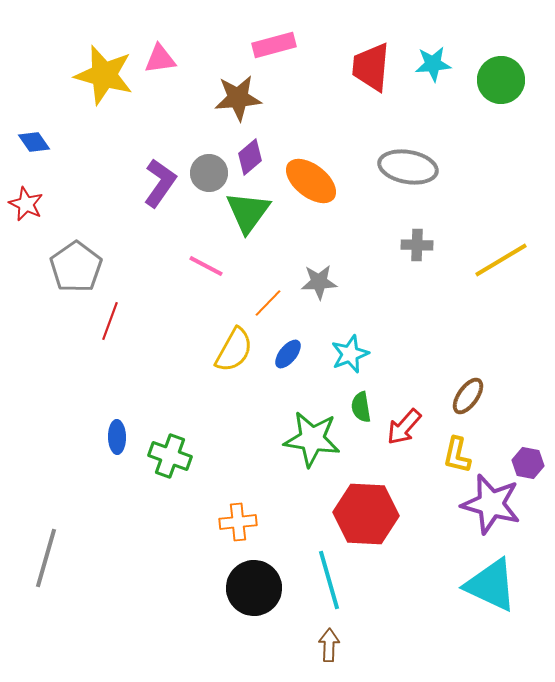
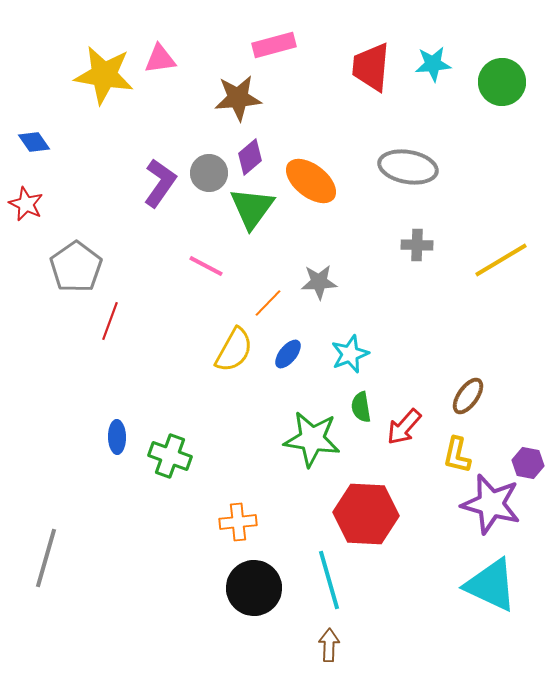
yellow star at (104, 75): rotated 6 degrees counterclockwise
green circle at (501, 80): moved 1 px right, 2 px down
green triangle at (248, 212): moved 4 px right, 4 px up
